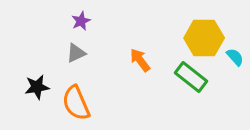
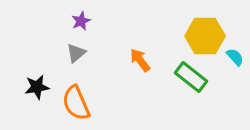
yellow hexagon: moved 1 px right, 2 px up
gray triangle: rotated 15 degrees counterclockwise
